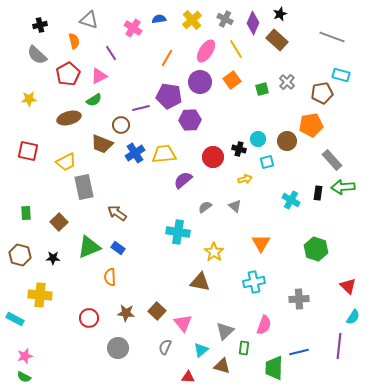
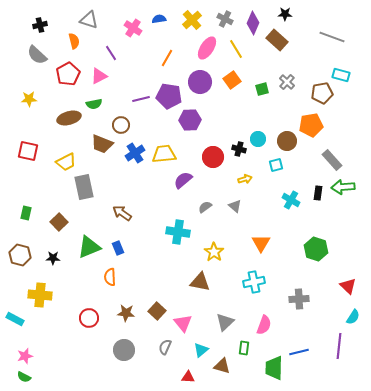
black star at (280, 14): moved 5 px right; rotated 24 degrees clockwise
pink ellipse at (206, 51): moved 1 px right, 3 px up
green semicircle at (94, 100): moved 4 px down; rotated 21 degrees clockwise
purple line at (141, 108): moved 9 px up
cyan square at (267, 162): moved 9 px right, 3 px down
green rectangle at (26, 213): rotated 16 degrees clockwise
brown arrow at (117, 213): moved 5 px right
blue rectangle at (118, 248): rotated 32 degrees clockwise
gray triangle at (225, 331): moved 9 px up
gray circle at (118, 348): moved 6 px right, 2 px down
